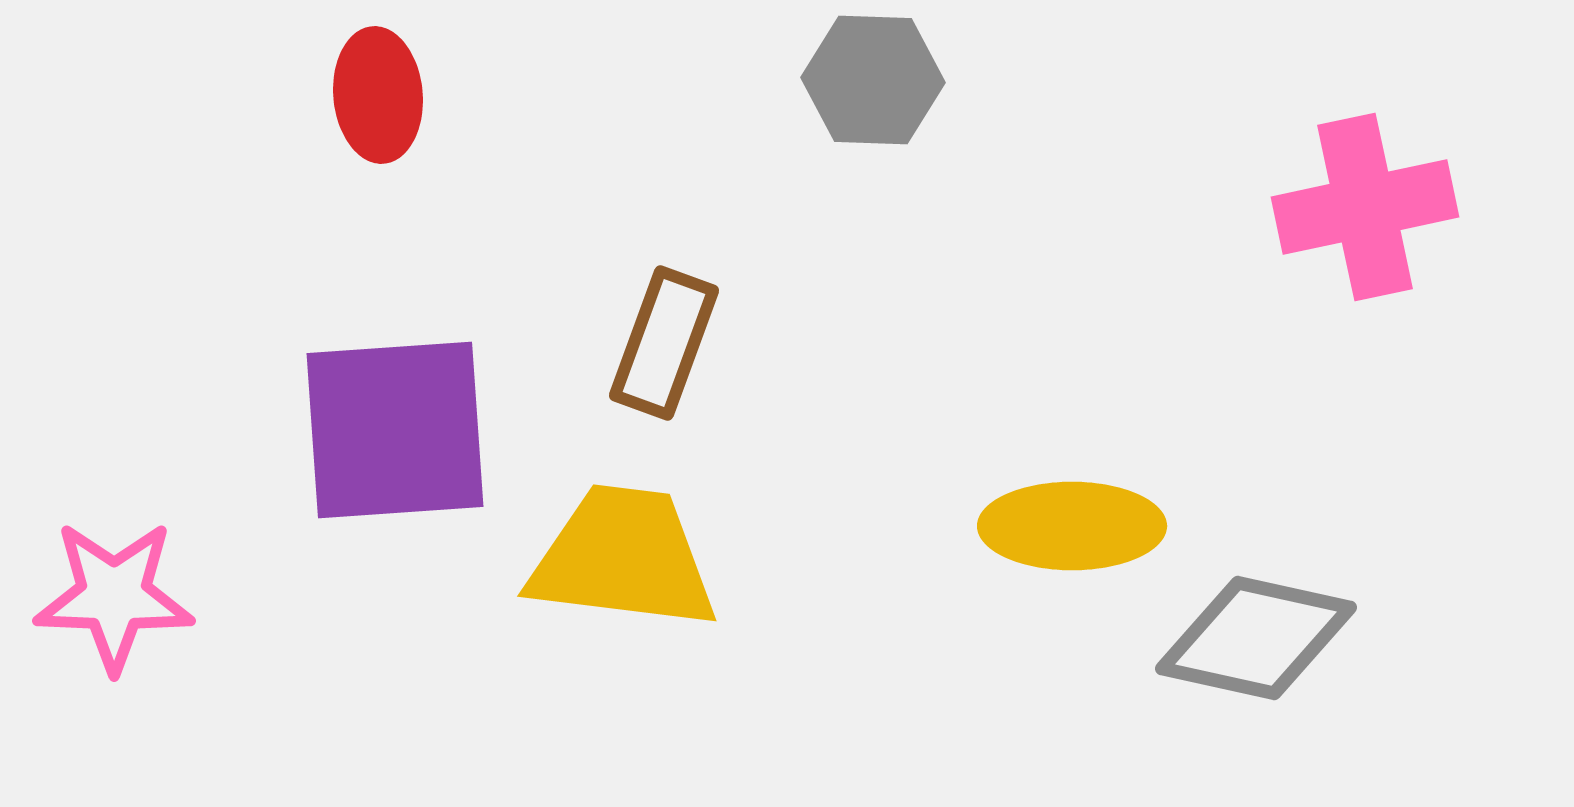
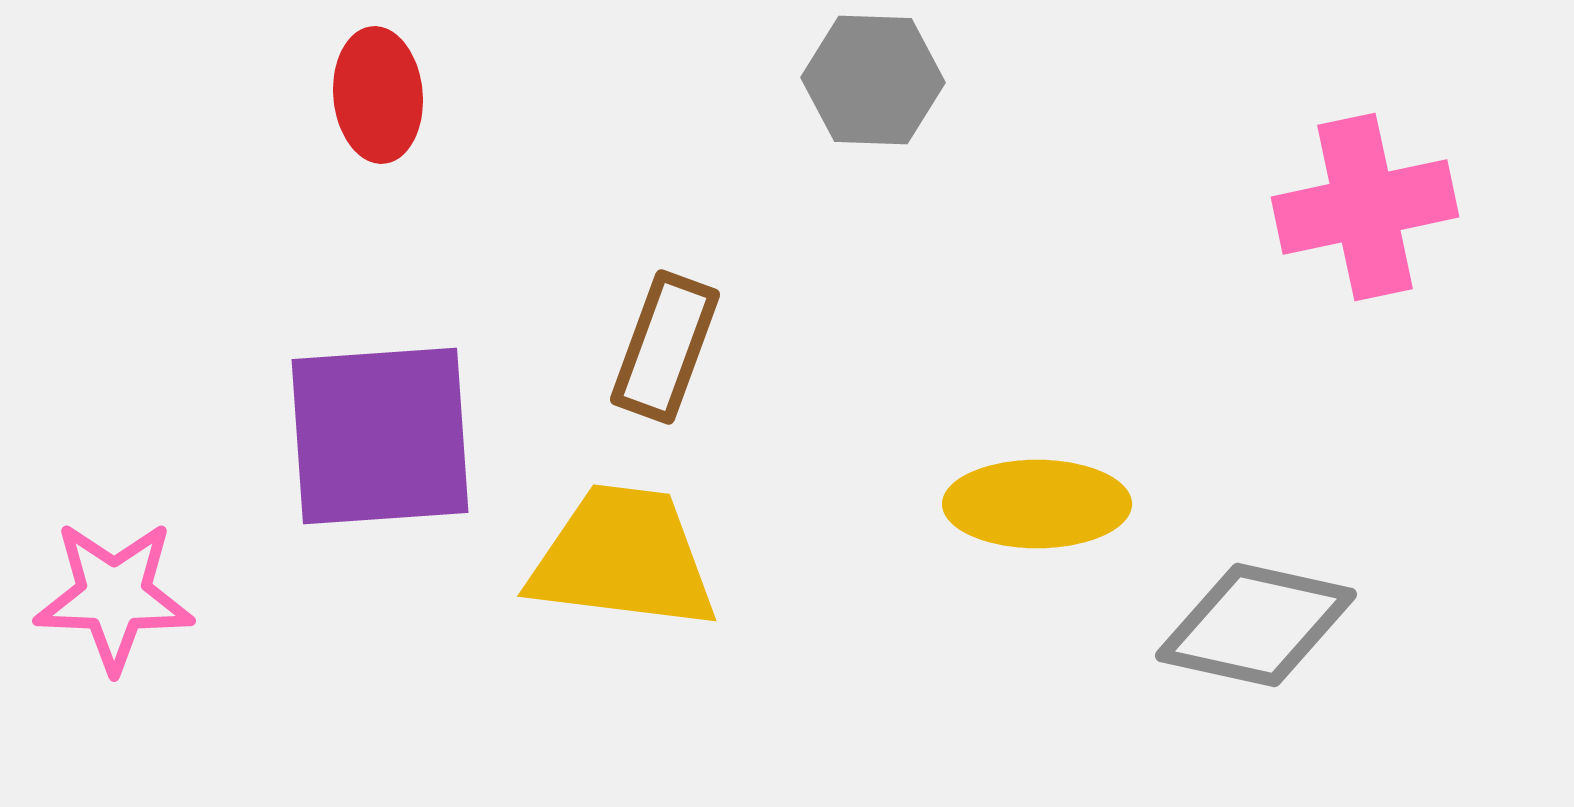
brown rectangle: moved 1 px right, 4 px down
purple square: moved 15 px left, 6 px down
yellow ellipse: moved 35 px left, 22 px up
gray diamond: moved 13 px up
